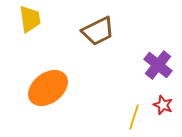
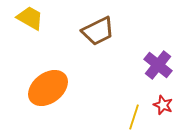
yellow trapezoid: moved 1 px up; rotated 52 degrees counterclockwise
